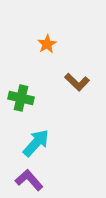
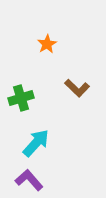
brown L-shape: moved 6 px down
green cross: rotated 30 degrees counterclockwise
